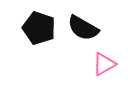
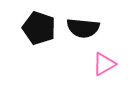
black semicircle: rotated 24 degrees counterclockwise
